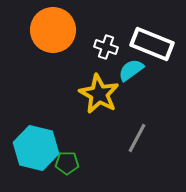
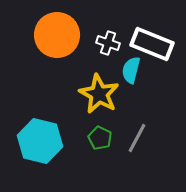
orange circle: moved 4 px right, 5 px down
white cross: moved 2 px right, 4 px up
cyan semicircle: rotated 40 degrees counterclockwise
cyan hexagon: moved 4 px right, 7 px up
green pentagon: moved 33 px right, 25 px up; rotated 25 degrees clockwise
